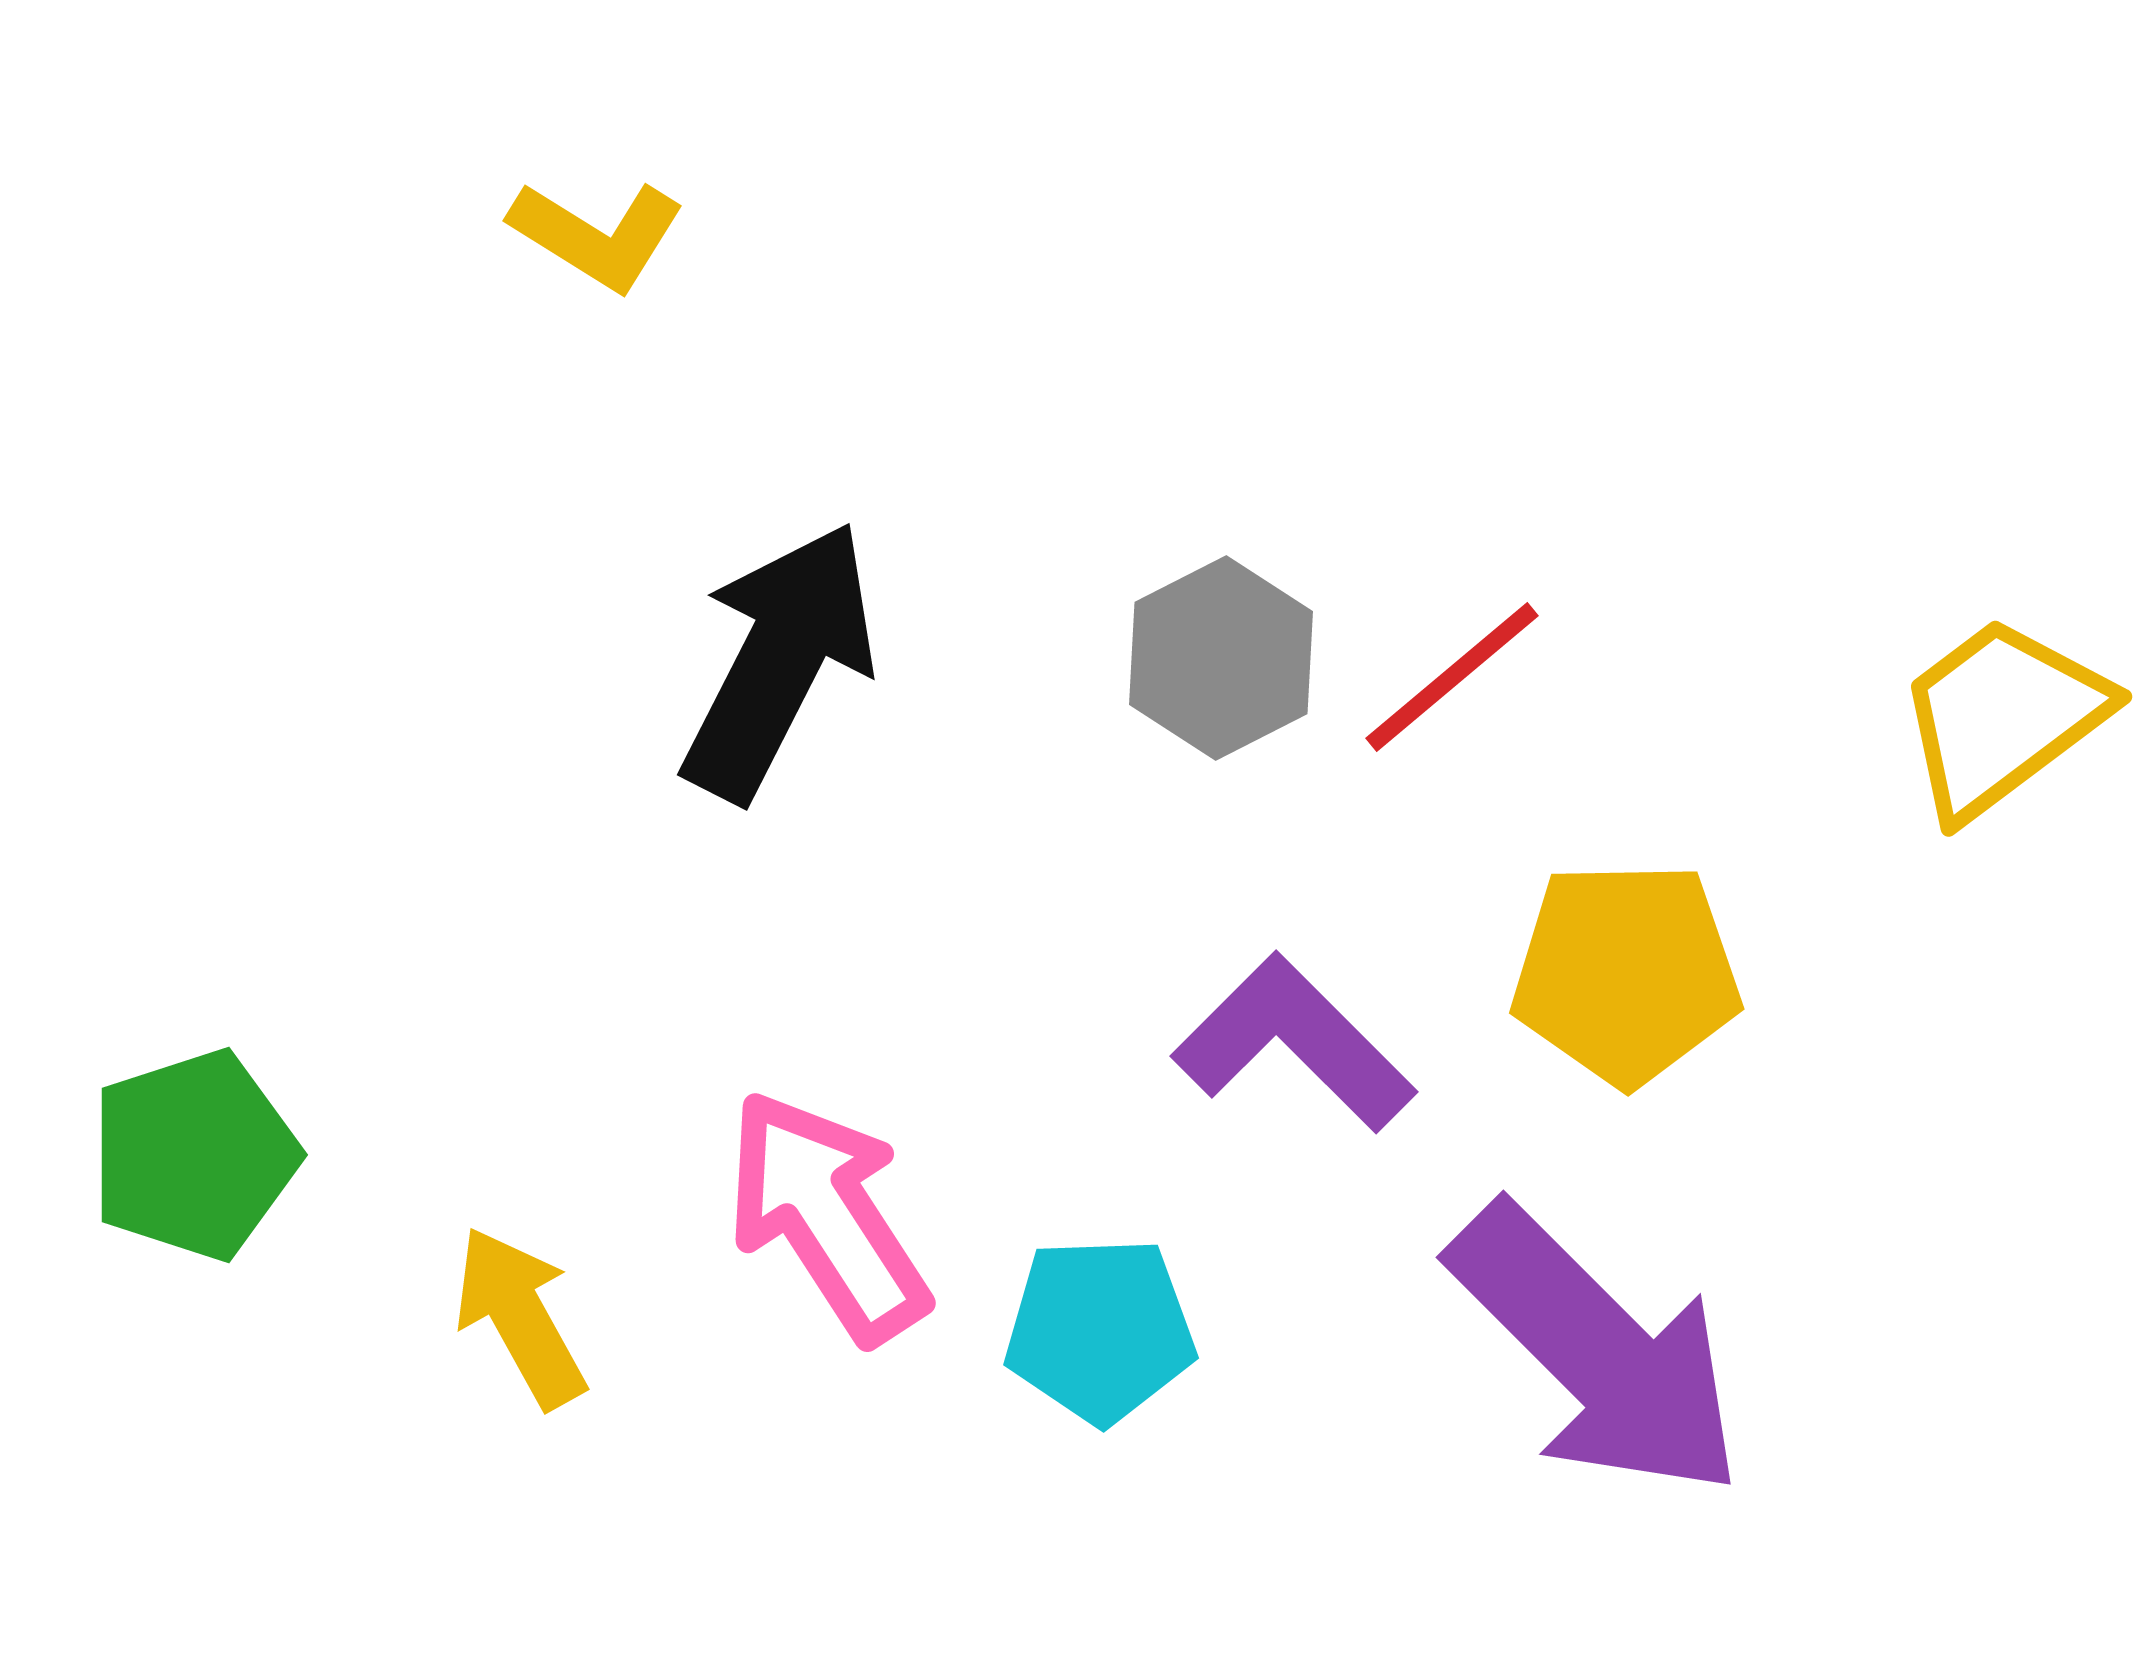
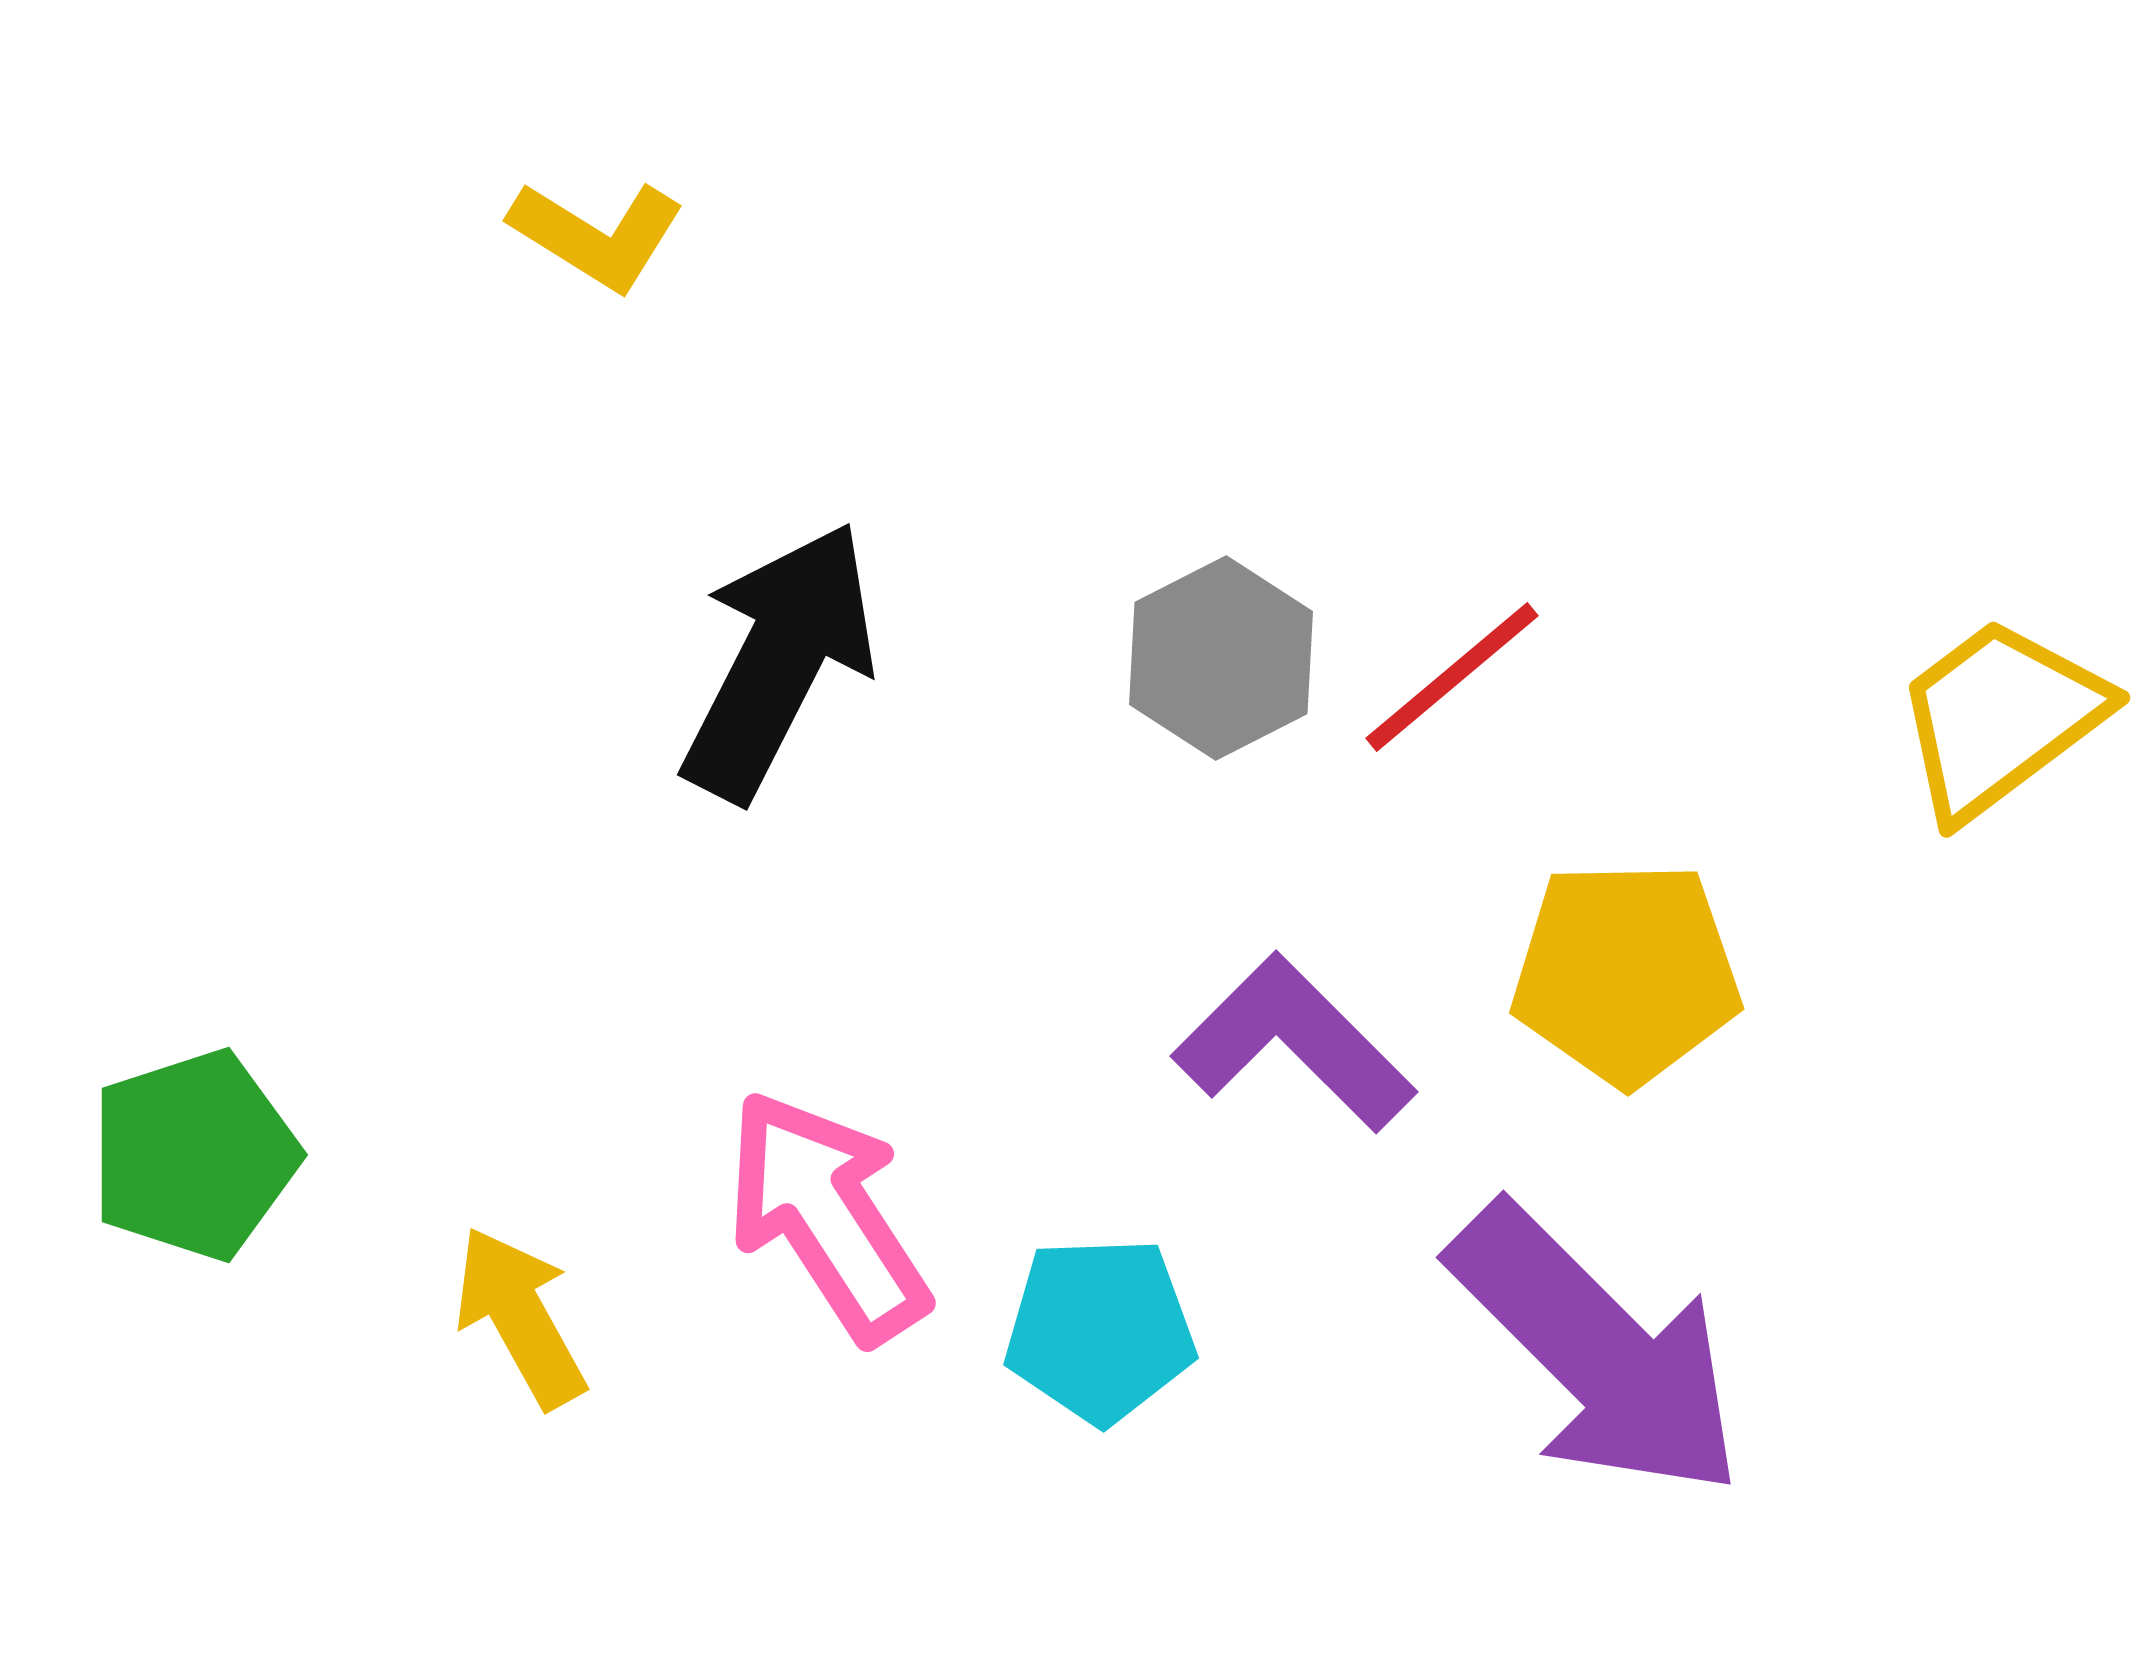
yellow trapezoid: moved 2 px left, 1 px down
